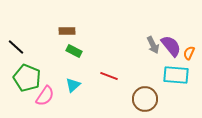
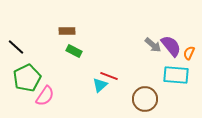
gray arrow: rotated 24 degrees counterclockwise
green pentagon: rotated 24 degrees clockwise
cyan triangle: moved 27 px right
